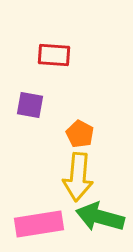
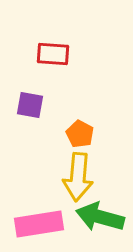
red rectangle: moved 1 px left, 1 px up
